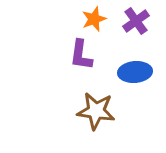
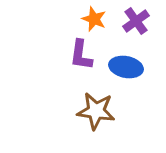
orange star: rotated 30 degrees counterclockwise
blue ellipse: moved 9 px left, 5 px up; rotated 16 degrees clockwise
